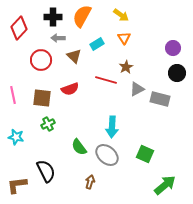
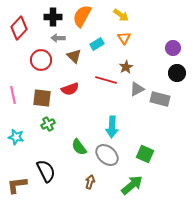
green arrow: moved 33 px left
